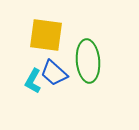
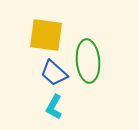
cyan L-shape: moved 21 px right, 26 px down
